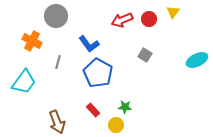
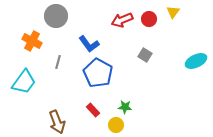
cyan ellipse: moved 1 px left, 1 px down
